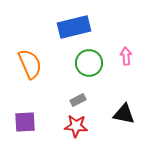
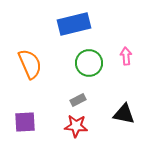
blue rectangle: moved 3 px up
